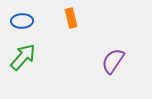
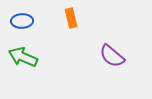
green arrow: rotated 108 degrees counterclockwise
purple semicircle: moved 1 px left, 5 px up; rotated 84 degrees counterclockwise
